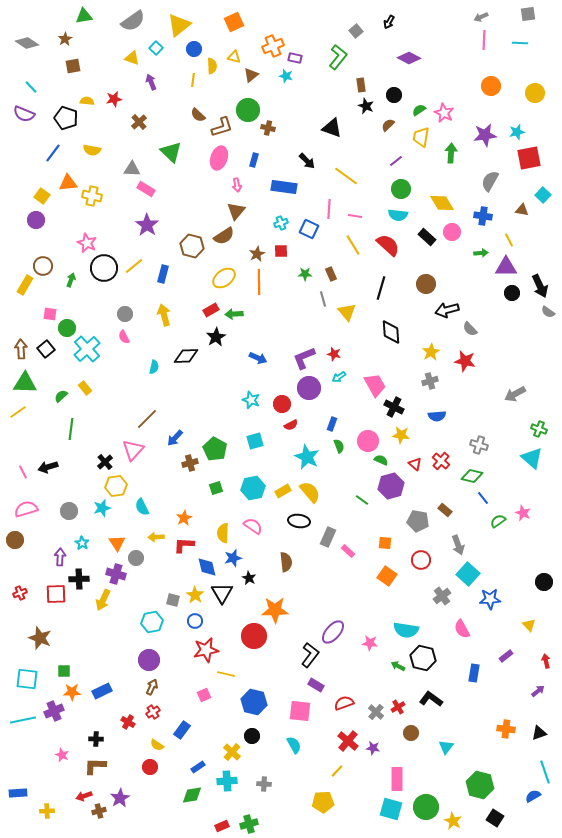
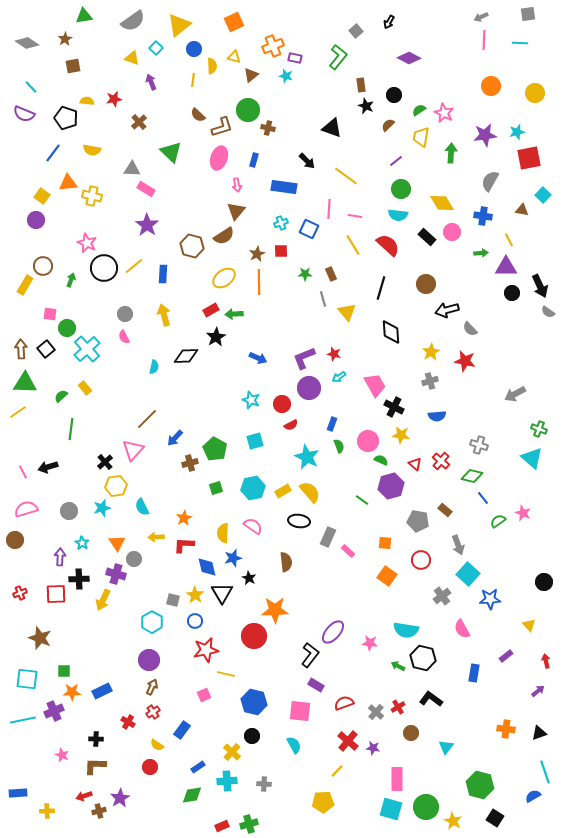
blue rectangle at (163, 274): rotated 12 degrees counterclockwise
gray circle at (136, 558): moved 2 px left, 1 px down
cyan hexagon at (152, 622): rotated 20 degrees counterclockwise
